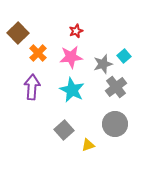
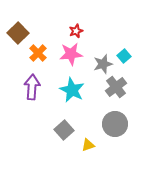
pink star: moved 3 px up
